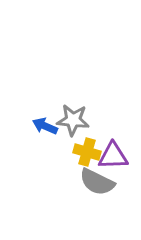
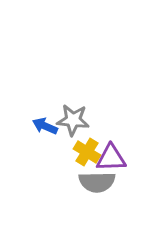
yellow cross: rotated 16 degrees clockwise
purple triangle: moved 2 px left, 2 px down
gray semicircle: rotated 27 degrees counterclockwise
